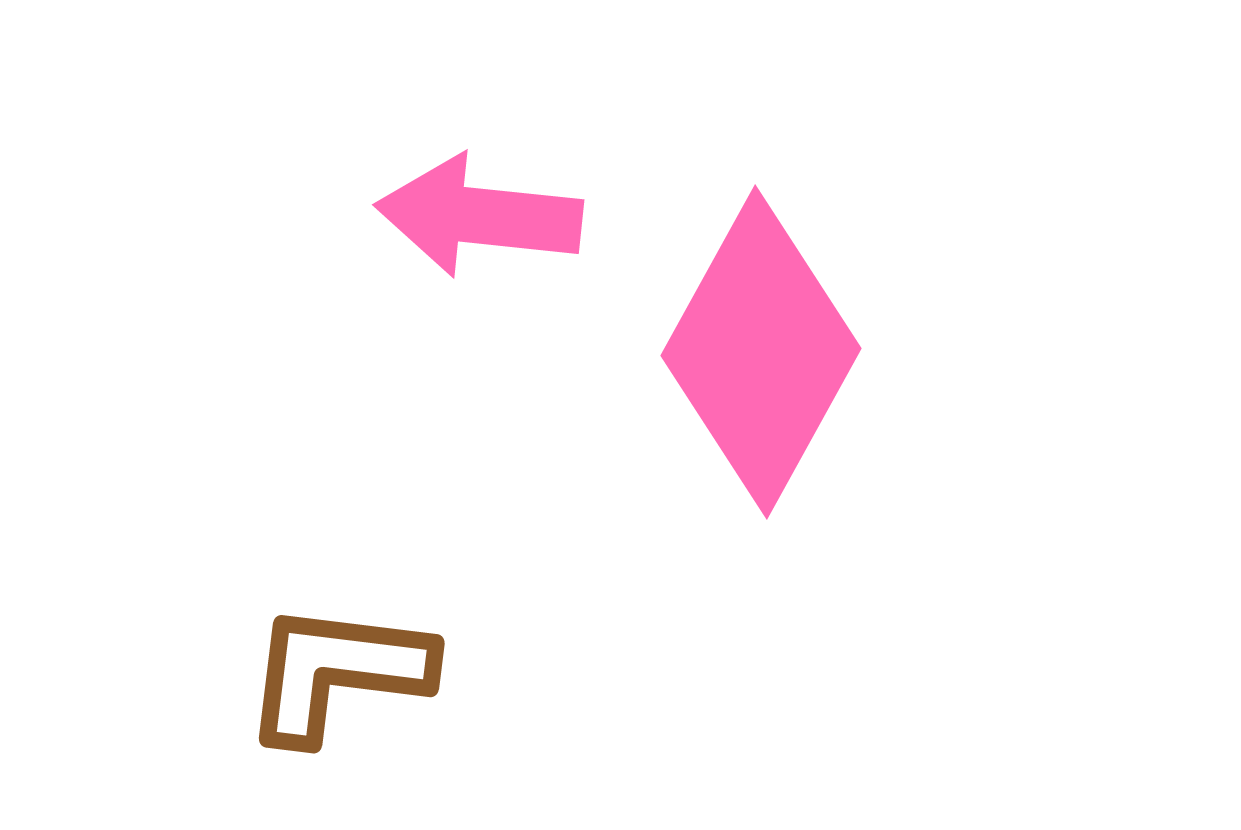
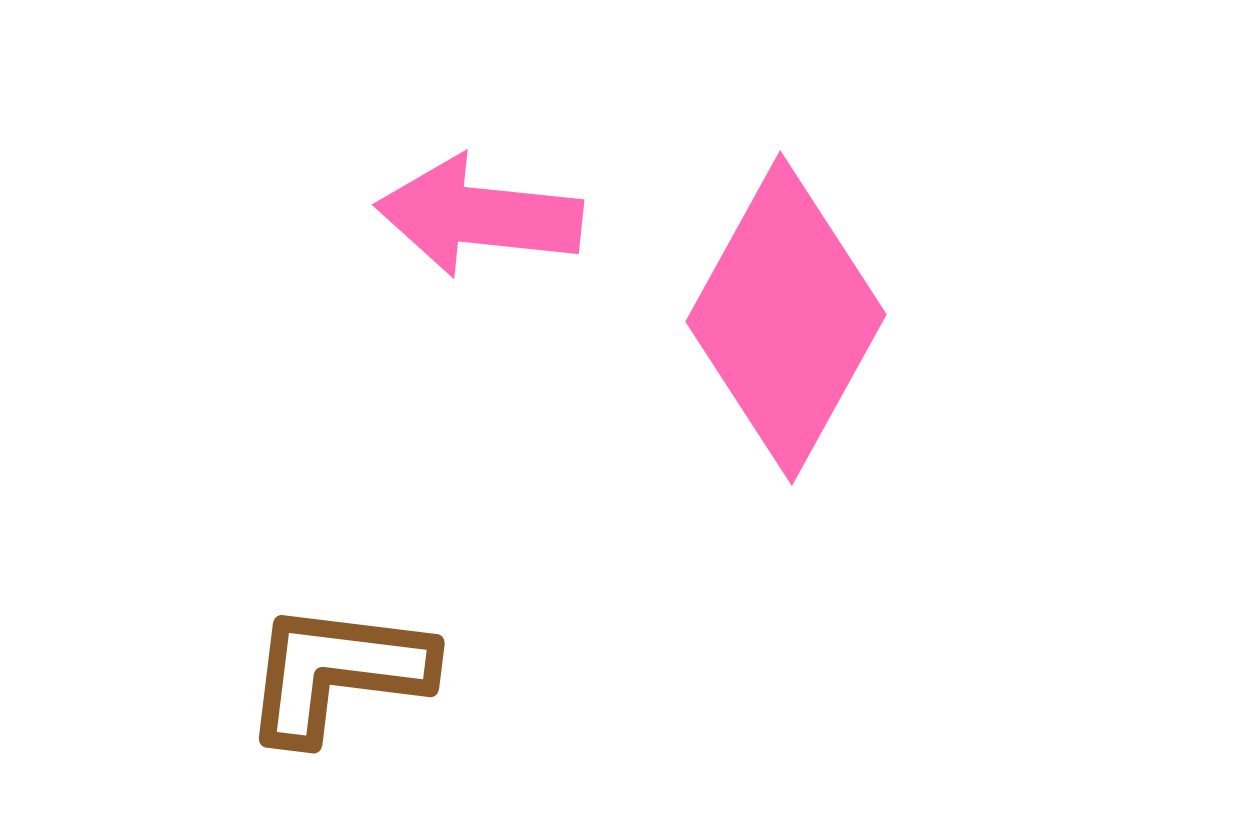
pink diamond: moved 25 px right, 34 px up
